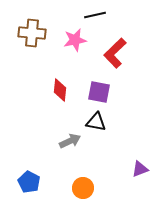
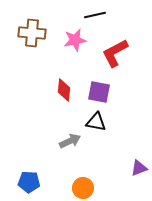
red L-shape: rotated 16 degrees clockwise
red diamond: moved 4 px right
purple triangle: moved 1 px left, 1 px up
blue pentagon: rotated 25 degrees counterclockwise
